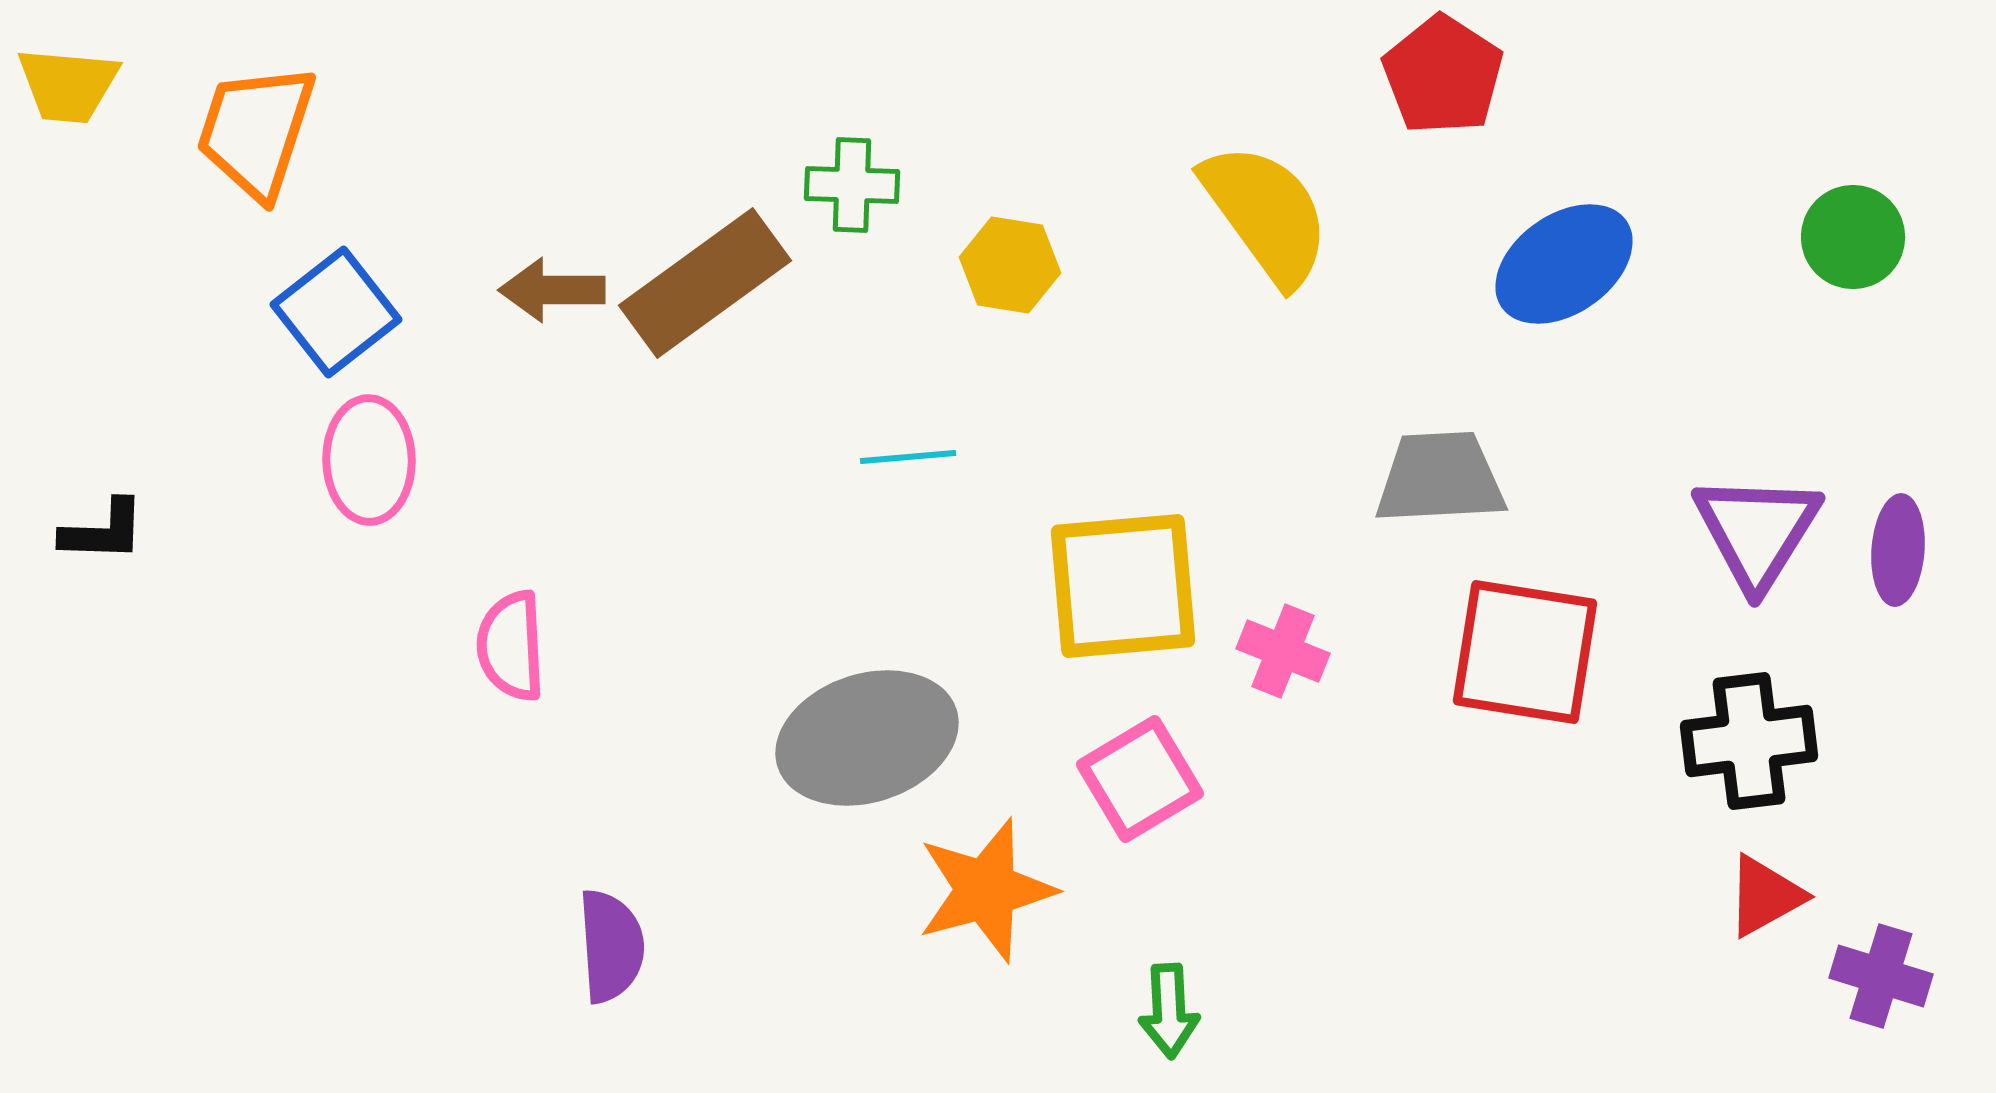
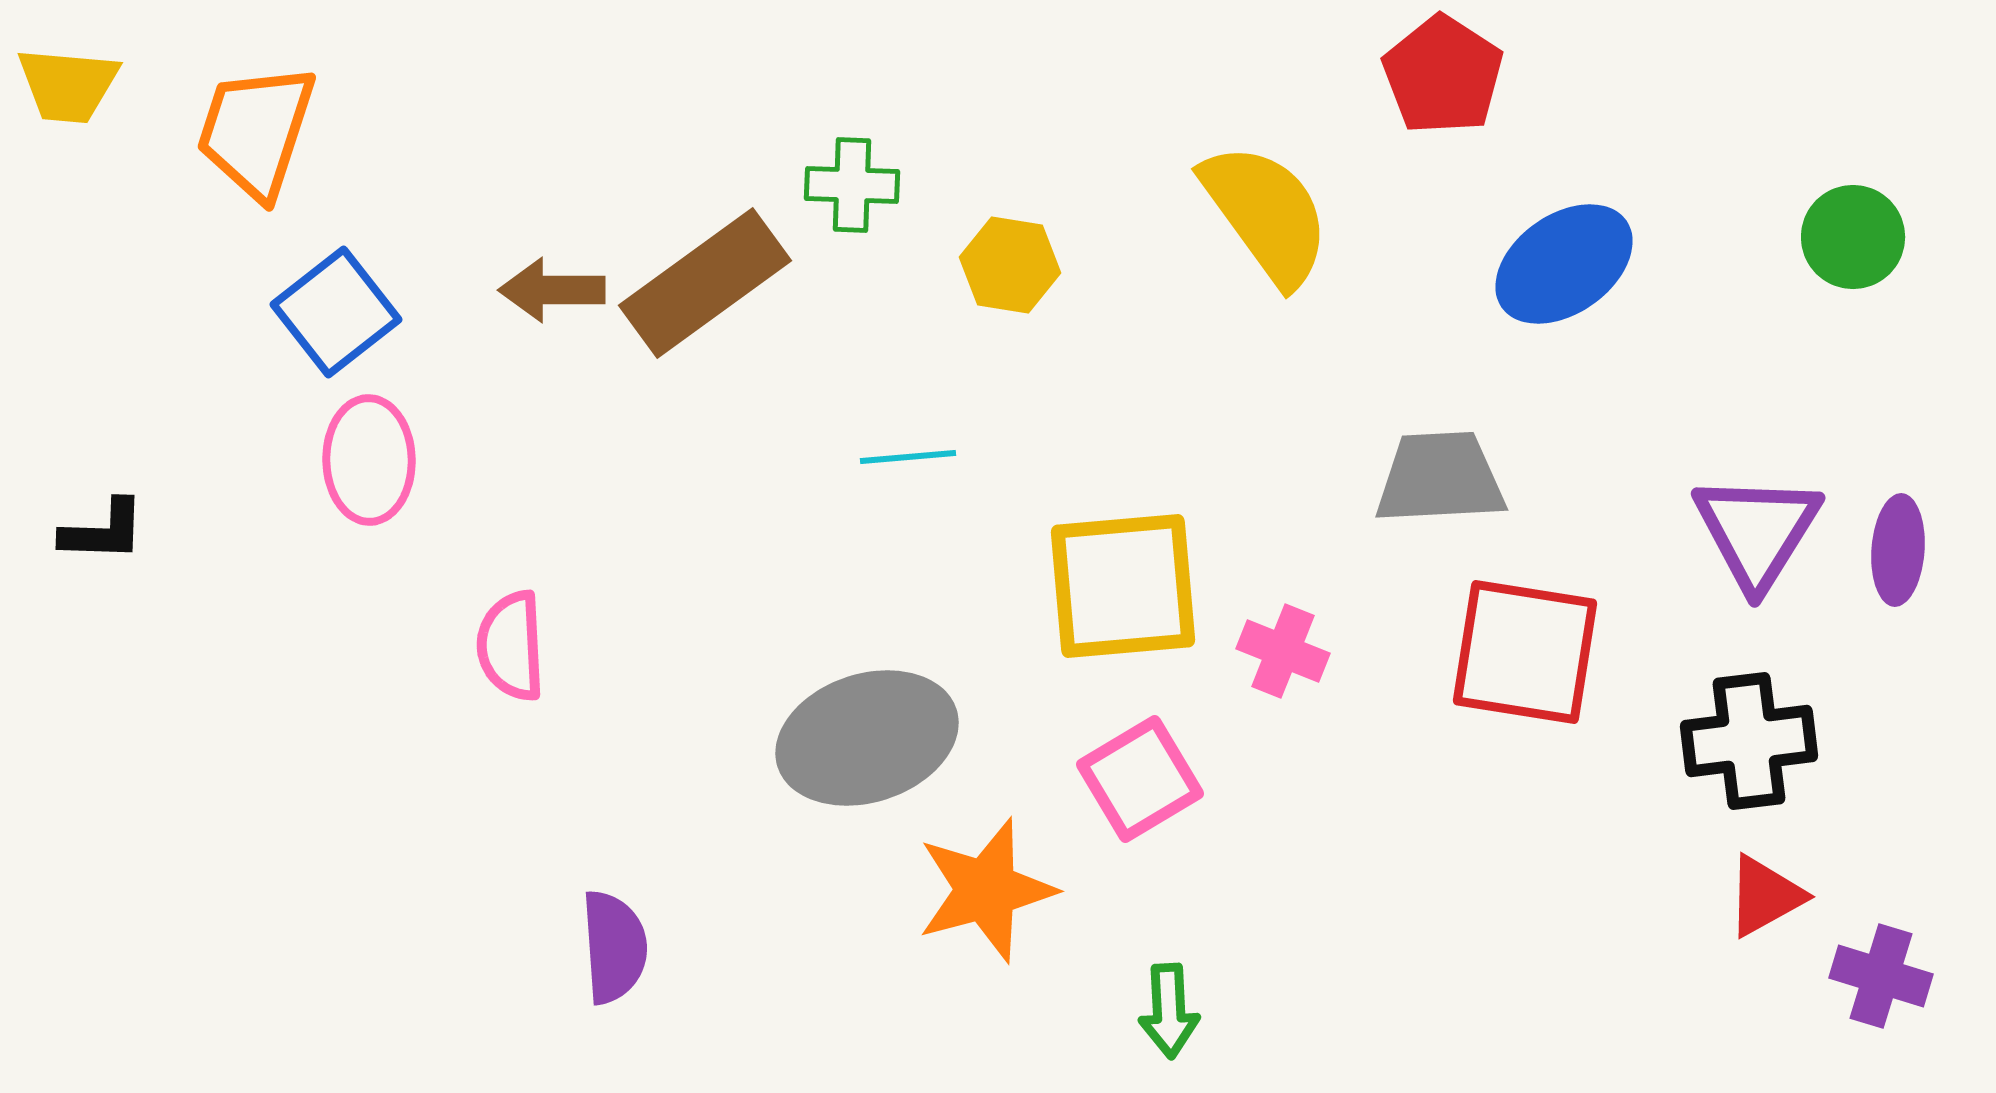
purple semicircle: moved 3 px right, 1 px down
